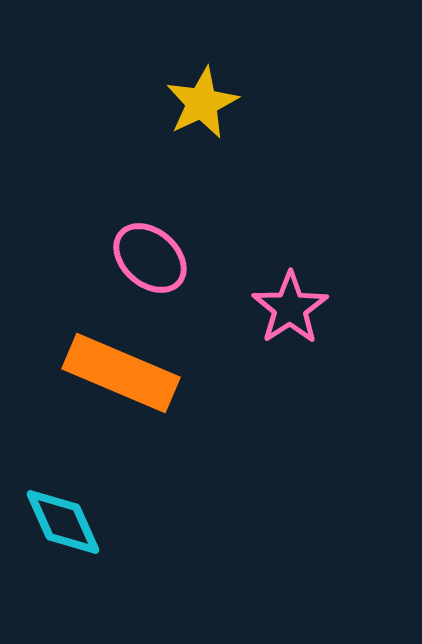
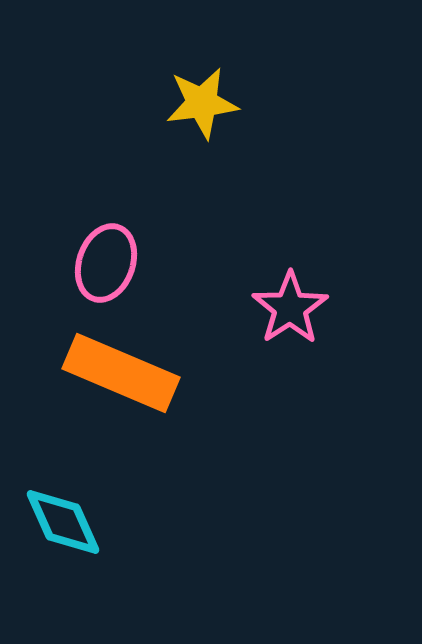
yellow star: rotated 18 degrees clockwise
pink ellipse: moved 44 px left, 5 px down; rotated 68 degrees clockwise
